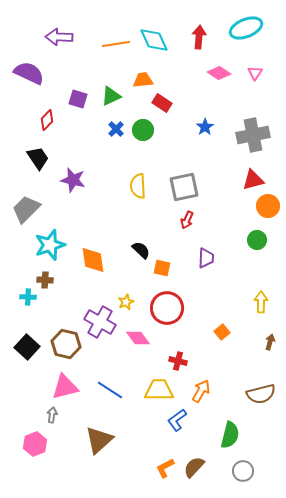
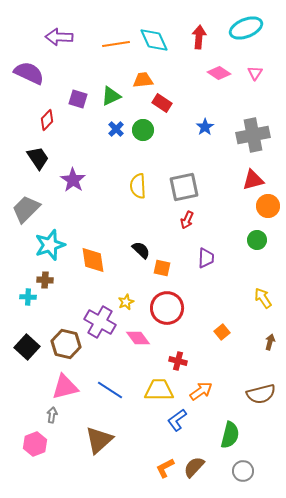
purple star at (73, 180): rotated 20 degrees clockwise
yellow arrow at (261, 302): moved 2 px right, 4 px up; rotated 35 degrees counterclockwise
orange arrow at (201, 391): rotated 25 degrees clockwise
